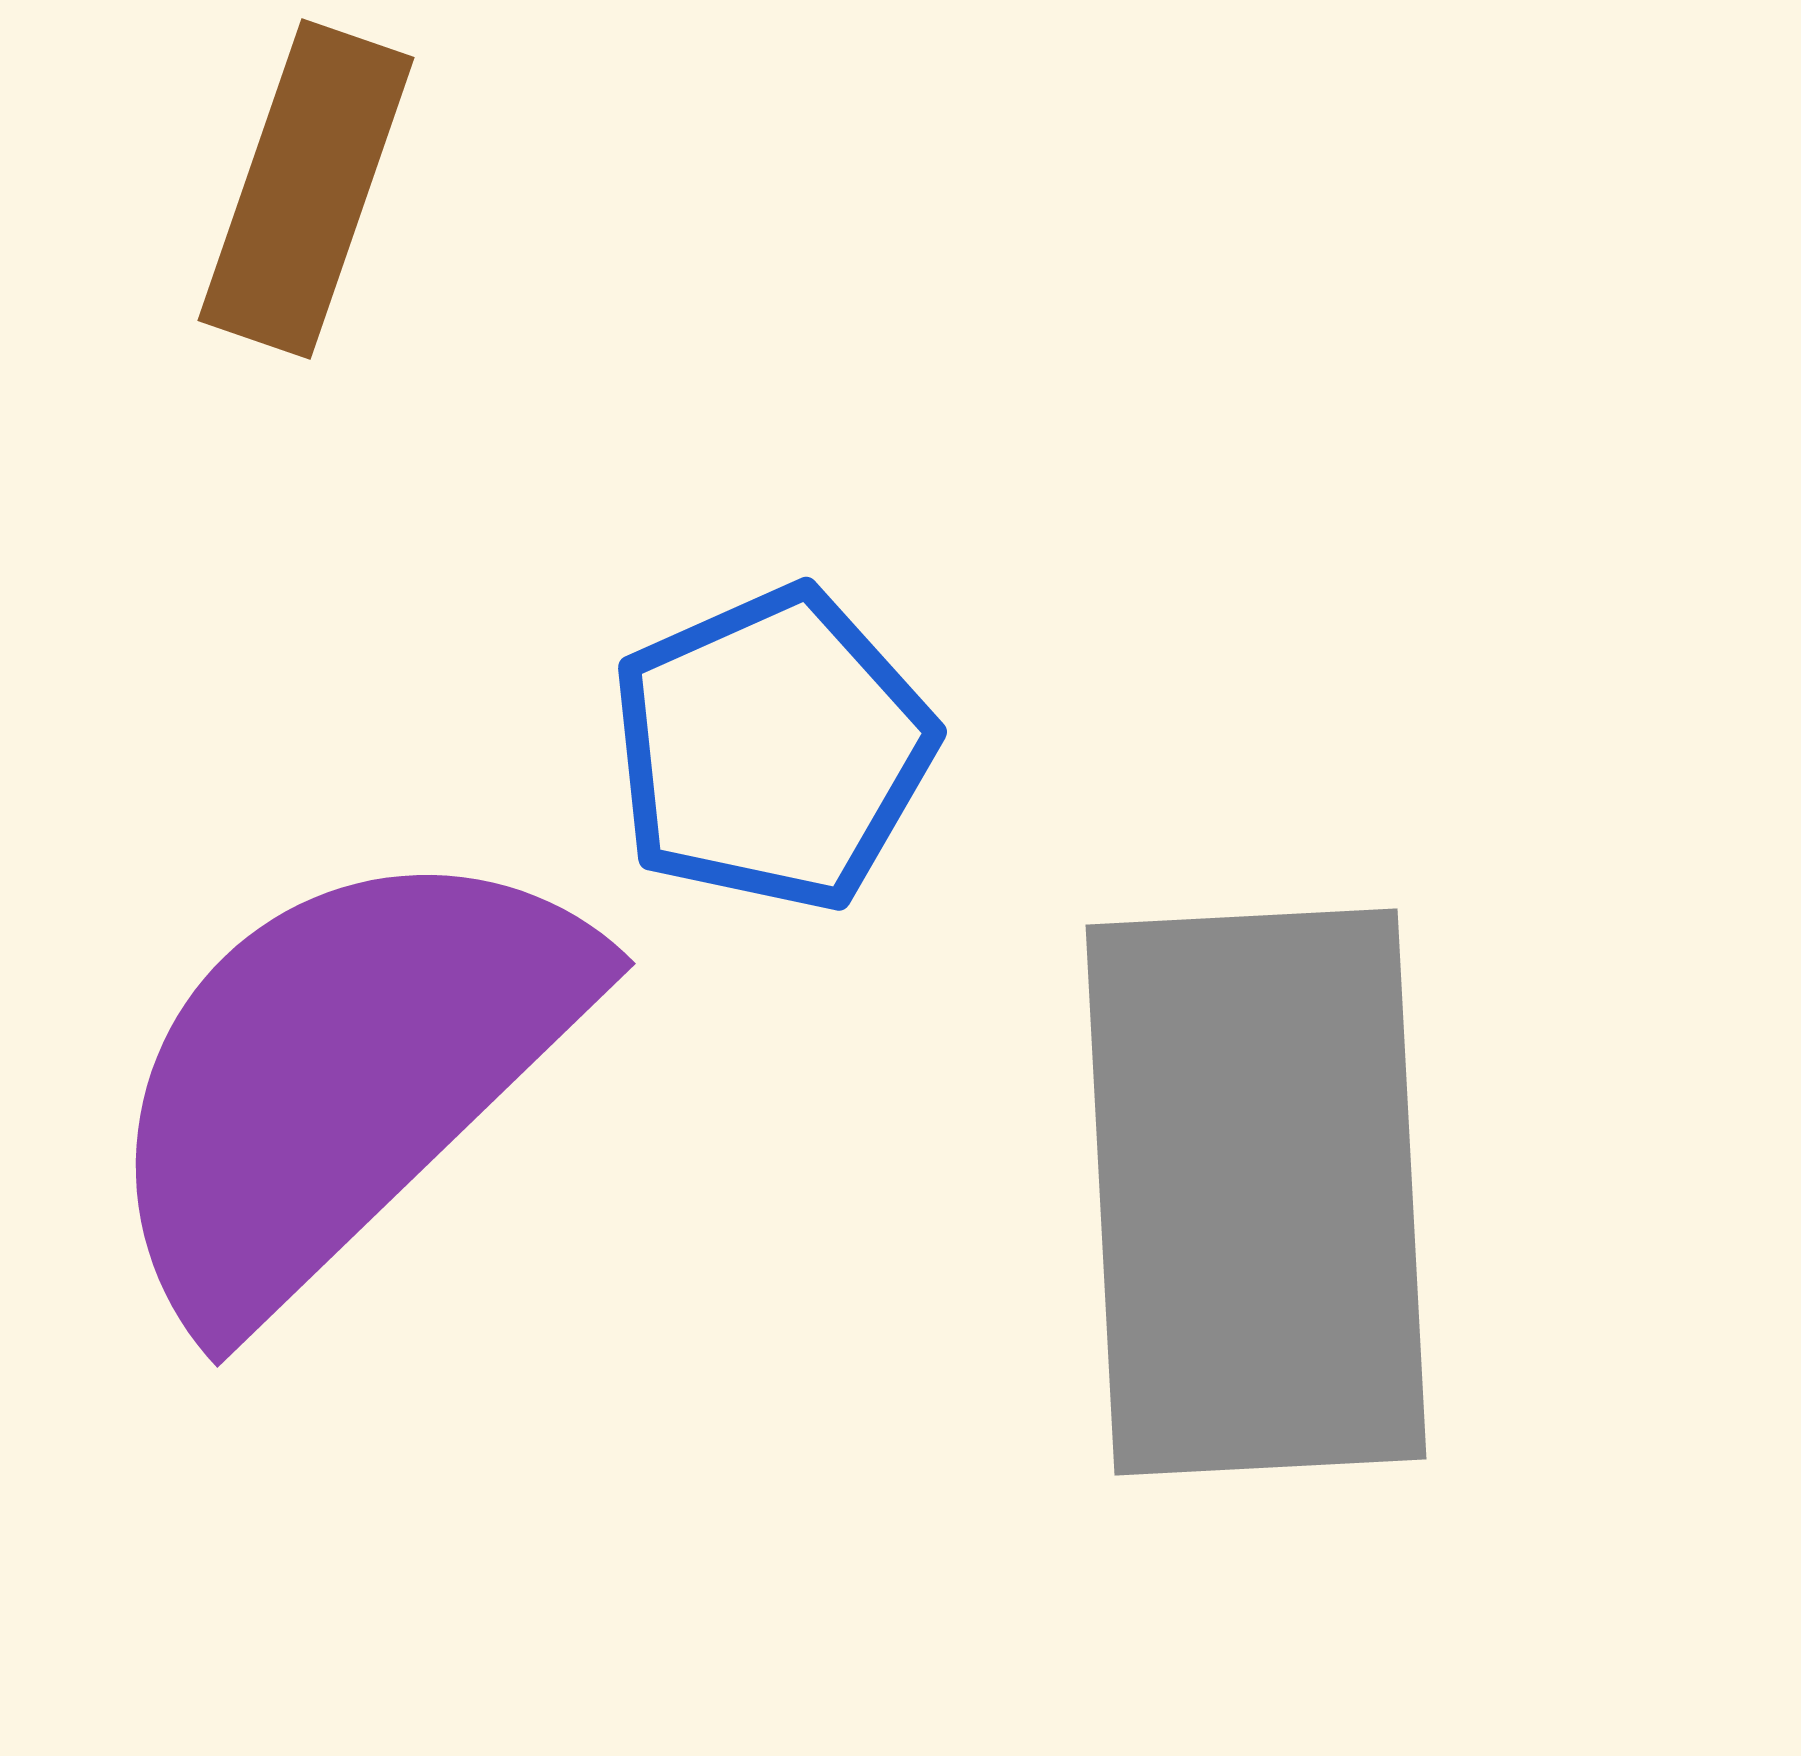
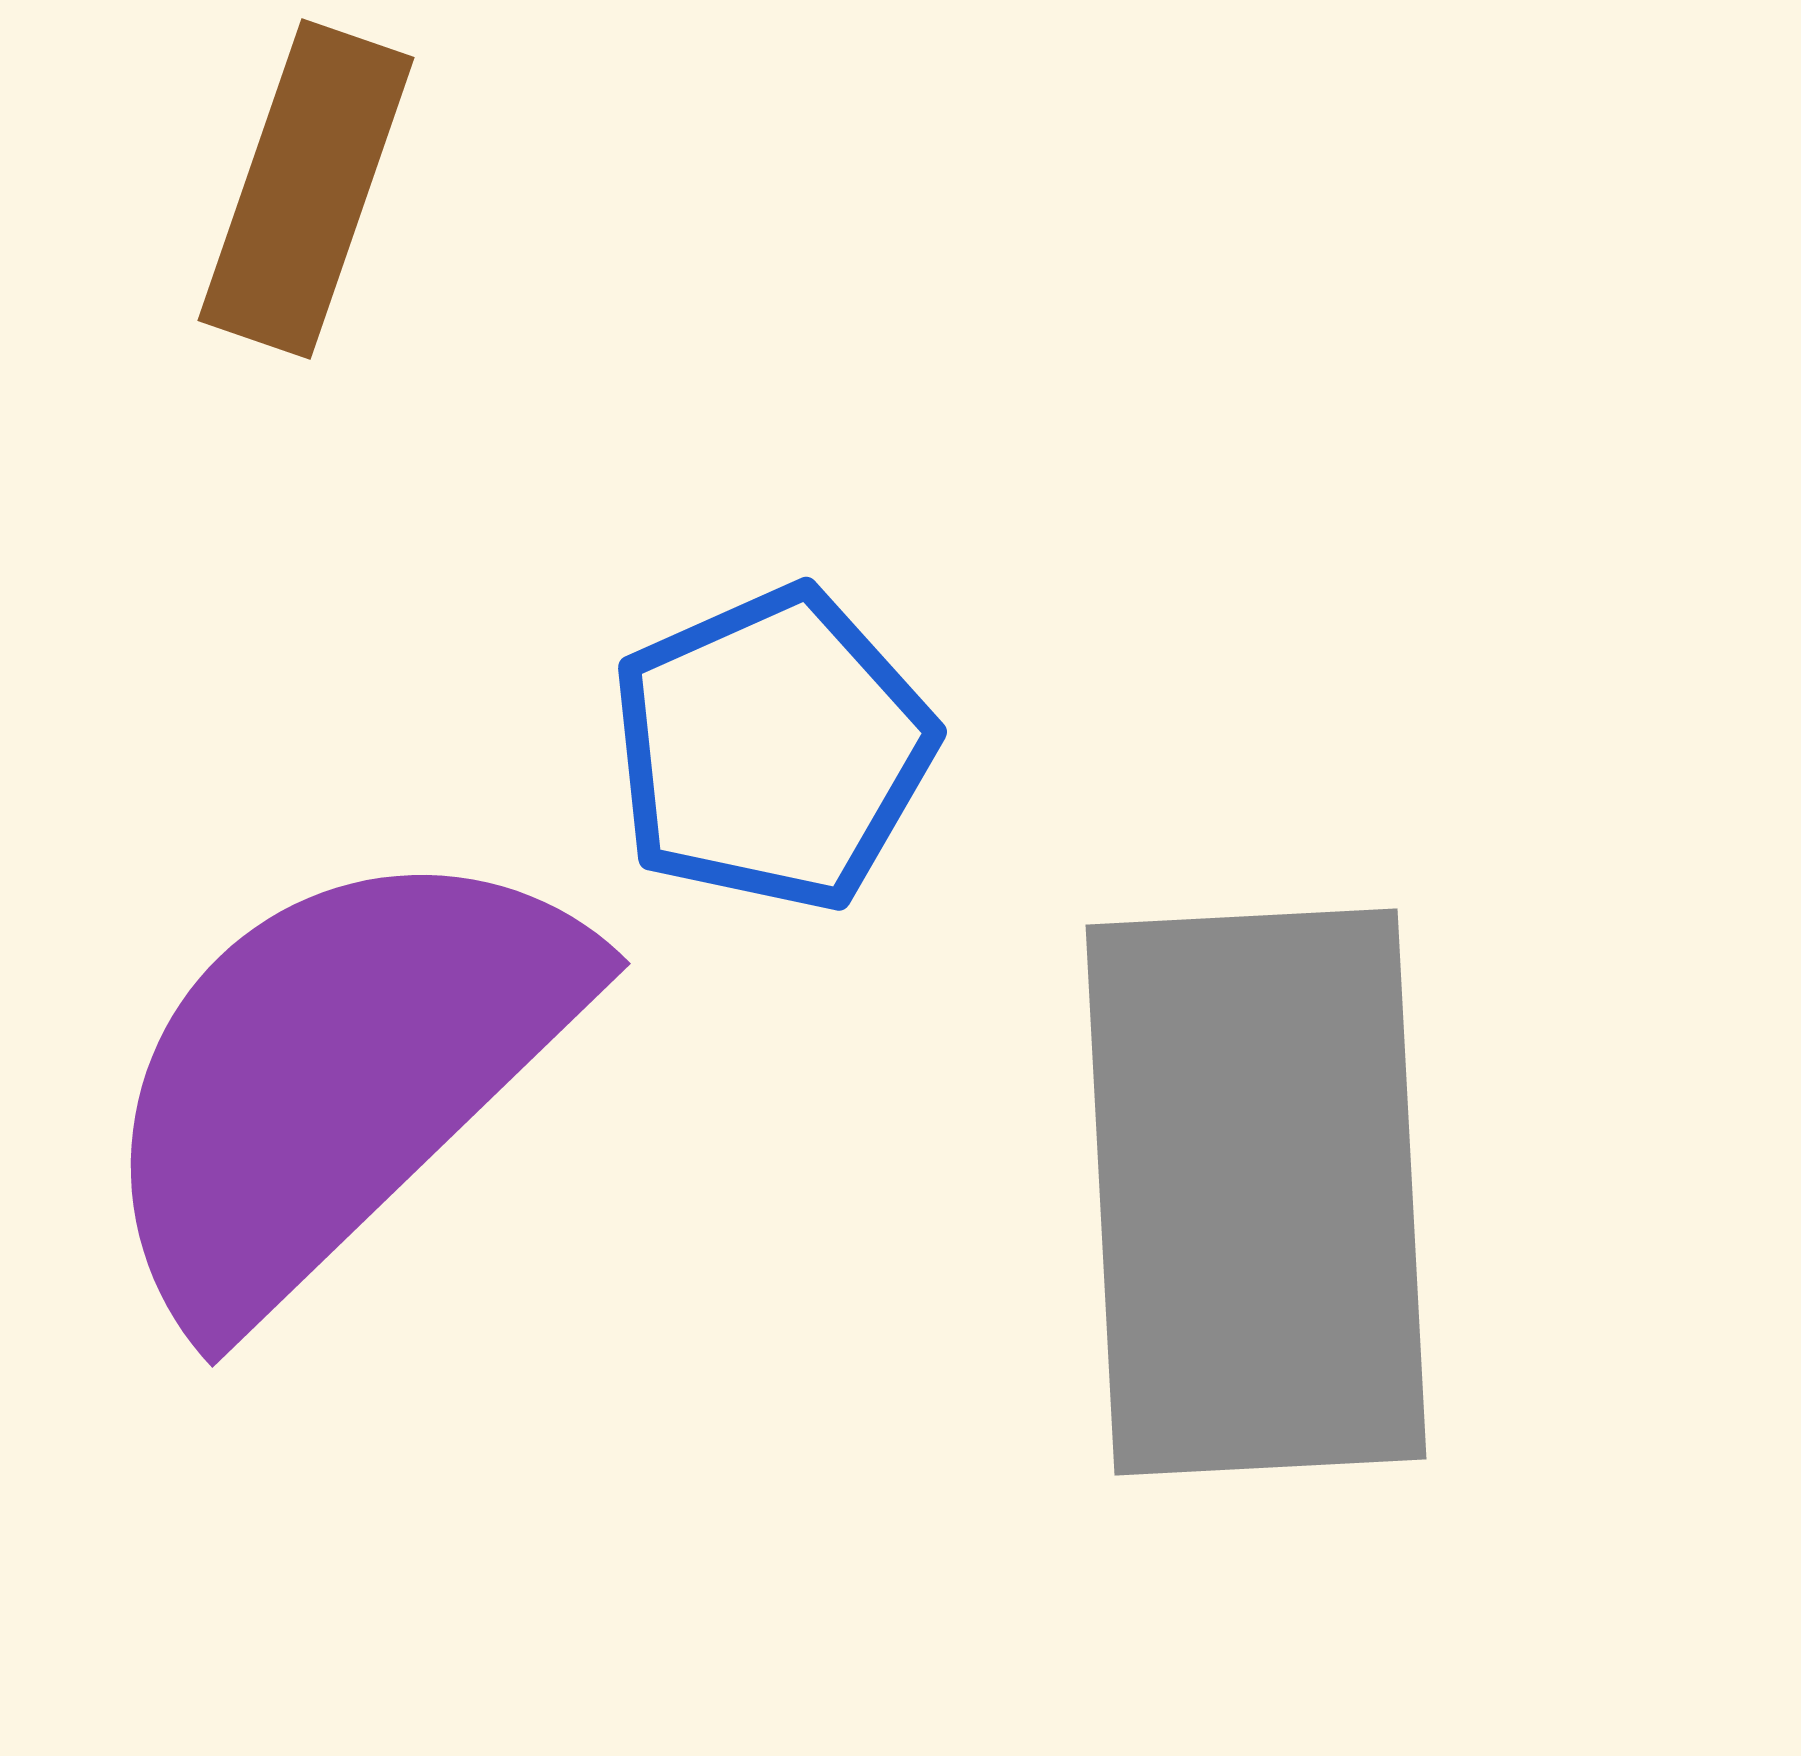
purple semicircle: moved 5 px left
